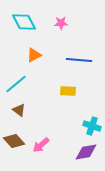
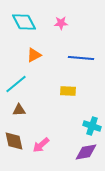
blue line: moved 2 px right, 2 px up
brown triangle: rotated 40 degrees counterclockwise
brown diamond: rotated 30 degrees clockwise
